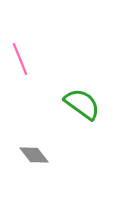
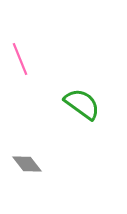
gray diamond: moved 7 px left, 9 px down
